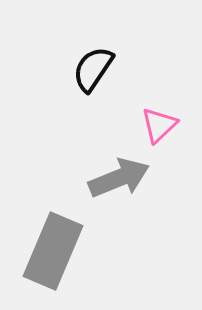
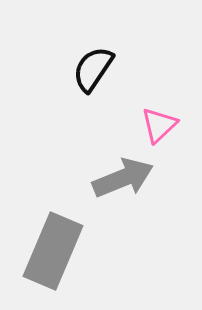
gray arrow: moved 4 px right
